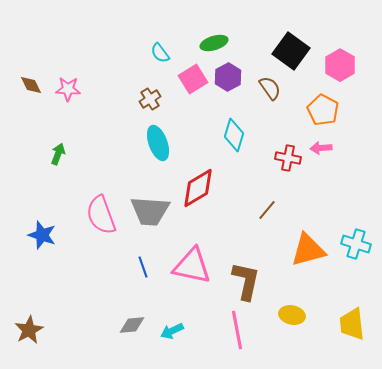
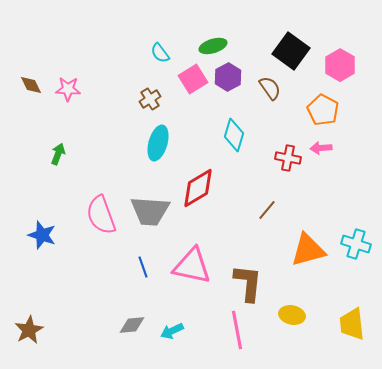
green ellipse: moved 1 px left, 3 px down
cyan ellipse: rotated 36 degrees clockwise
brown L-shape: moved 2 px right, 2 px down; rotated 6 degrees counterclockwise
